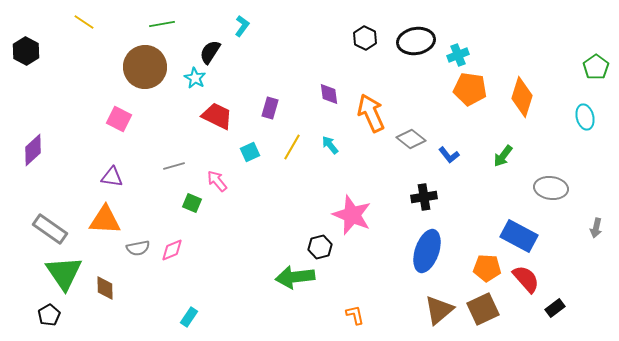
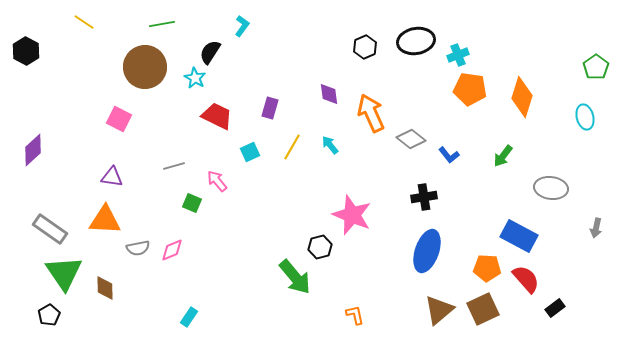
black hexagon at (365, 38): moved 9 px down; rotated 10 degrees clockwise
green arrow at (295, 277): rotated 123 degrees counterclockwise
